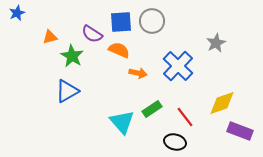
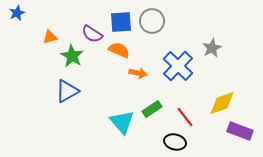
gray star: moved 4 px left, 5 px down
